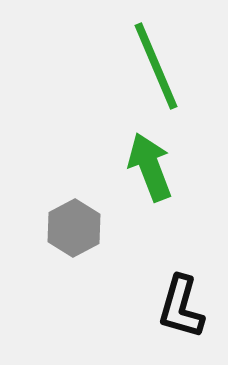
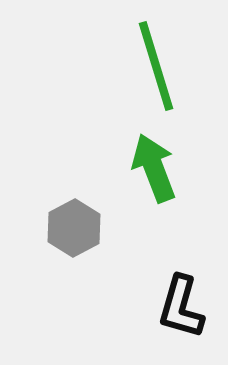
green line: rotated 6 degrees clockwise
green arrow: moved 4 px right, 1 px down
